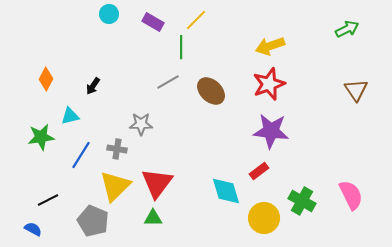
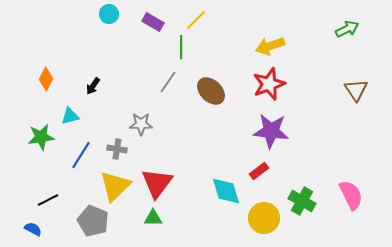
gray line: rotated 25 degrees counterclockwise
